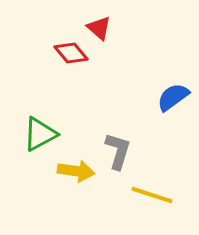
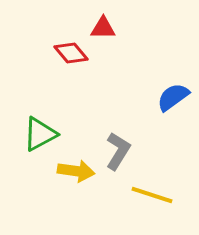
red triangle: moved 4 px right; rotated 40 degrees counterclockwise
gray L-shape: rotated 15 degrees clockwise
